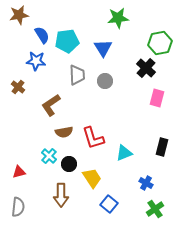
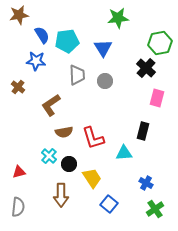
black rectangle: moved 19 px left, 16 px up
cyan triangle: rotated 18 degrees clockwise
